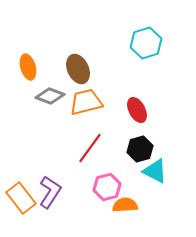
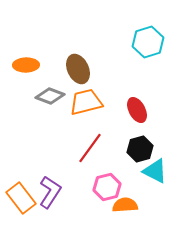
cyan hexagon: moved 2 px right, 1 px up
orange ellipse: moved 2 px left, 2 px up; rotated 75 degrees counterclockwise
